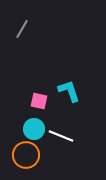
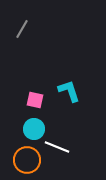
pink square: moved 4 px left, 1 px up
white line: moved 4 px left, 11 px down
orange circle: moved 1 px right, 5 px down
